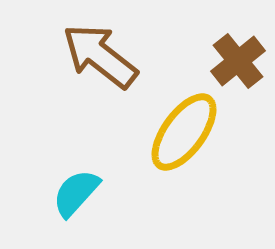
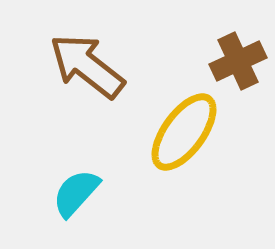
brown arrow: moved 13 px left, 10 px down
brown cross: rotated 14 degrees clockwise
